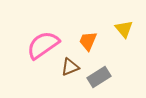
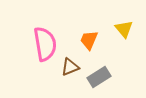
orange trapezoid: moved 1 px right, 1 px up
pink semicircle: moved 2 px right, 1 px up; rotated 116 degrees clockwise
